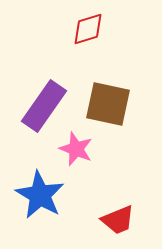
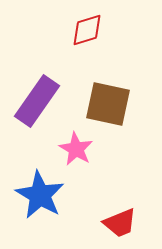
red diamond: moved 1 px left, 1 px down
purple rectangle: moved 7 px left, 5 px up
pink star: rotated 8 degrees clockwise
red trapezoid: moved 2 px right, 3 px down
